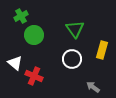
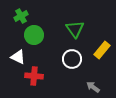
yellow rectangle: rotated 24 degrees clockwise
white triangle: moved 3 px right, 6 px up; rotated 14 degrees counterclockwise
red cross: rotated 18 degrees counterclockwise
